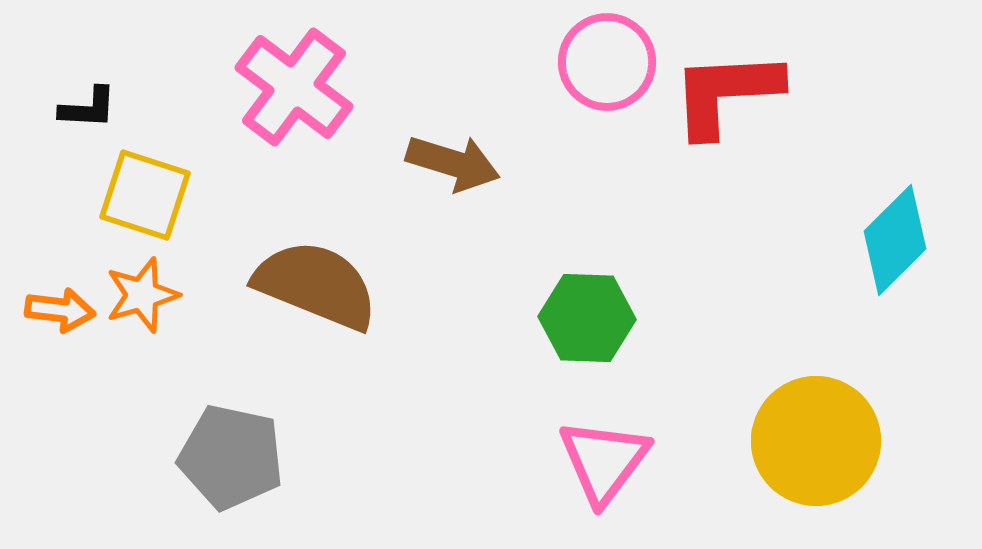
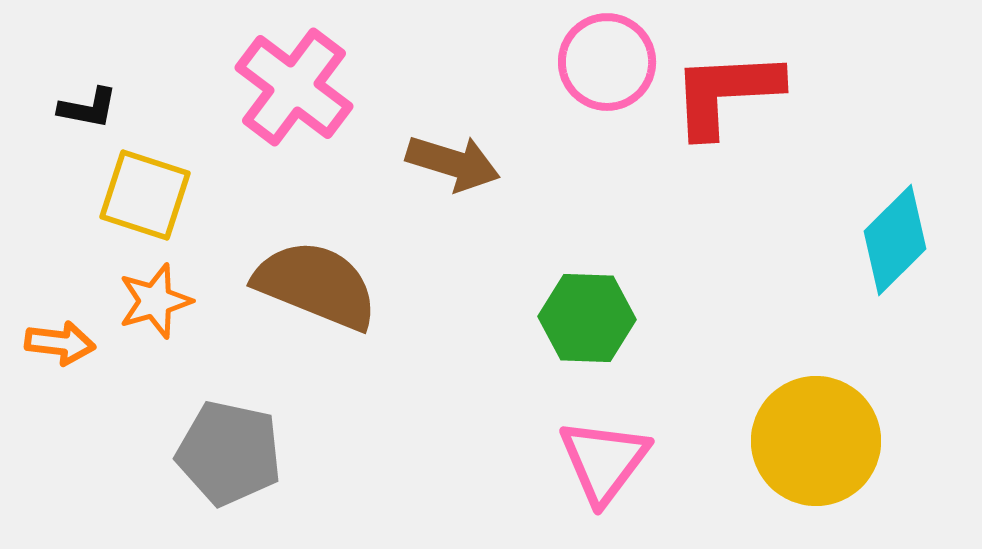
black L-shape: rotated 8 degrees clockwise
orange star: moved 13 px right, 6 px down
orange arrow: moved 33 px down
gray pentagon: moved 2 px left, 4 px up
